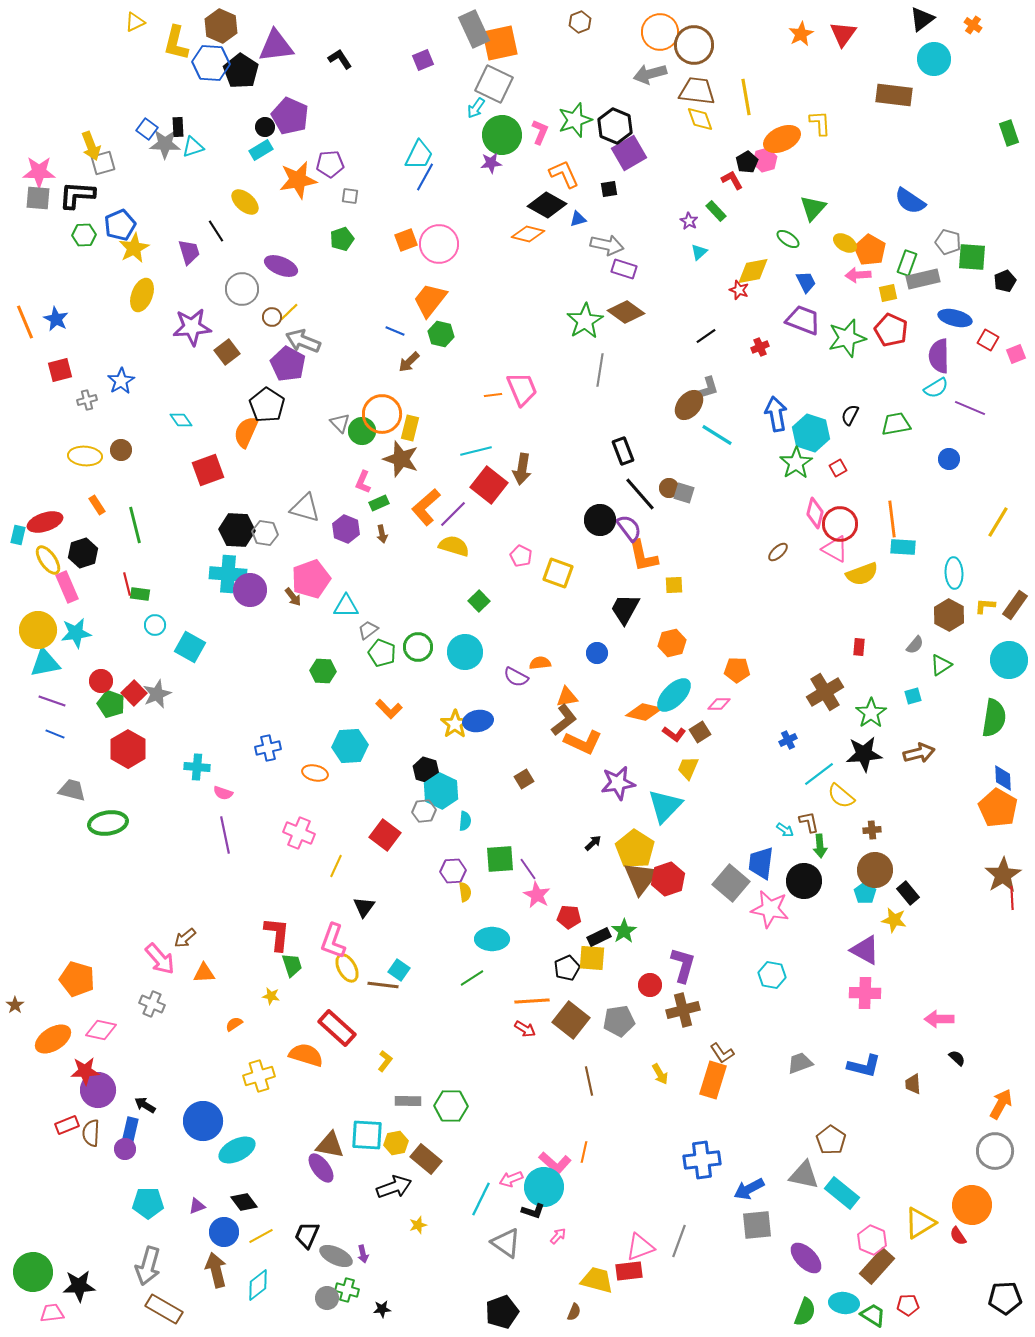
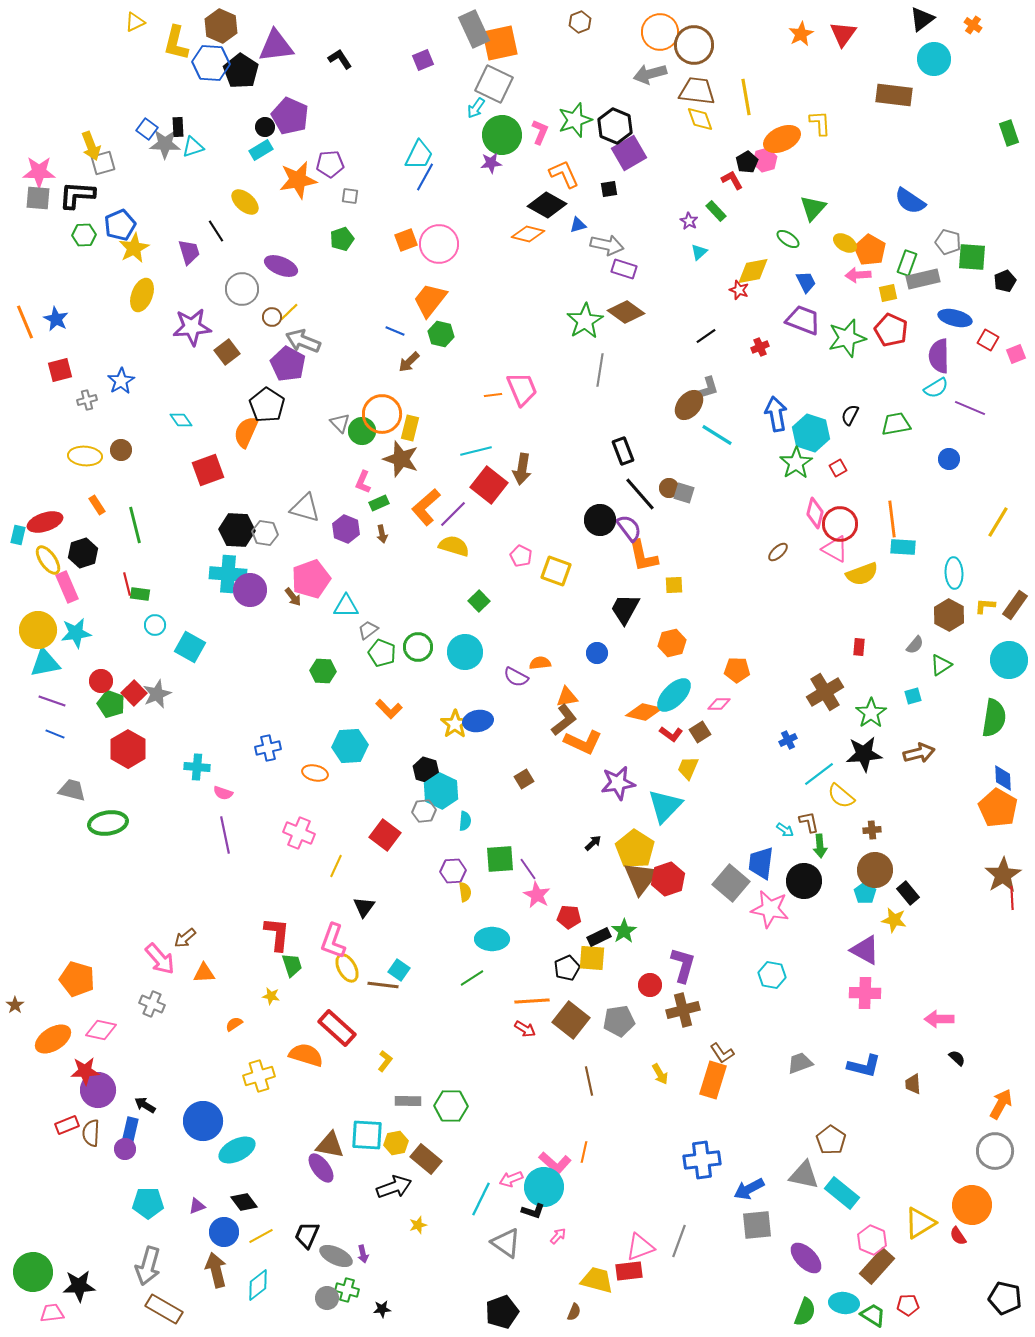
blue triangle at (578, 219): moved 6 px down
yellow square at (558, 573): moved 2 px left, 2 px up
red L-shape at (674, 734): moved 3 px left
black pentagon at (1005, 1298): rotated 16 degrees clockwise
